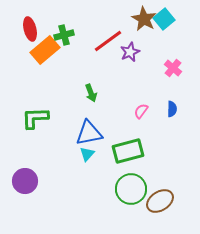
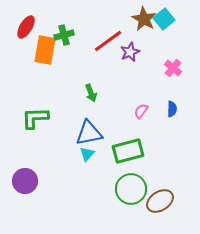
red ellipse: moved 4 px left, 2 px up; rotated 45 degrees clockwise
orange rectangle: rotated 40 degrees counterclockwise
